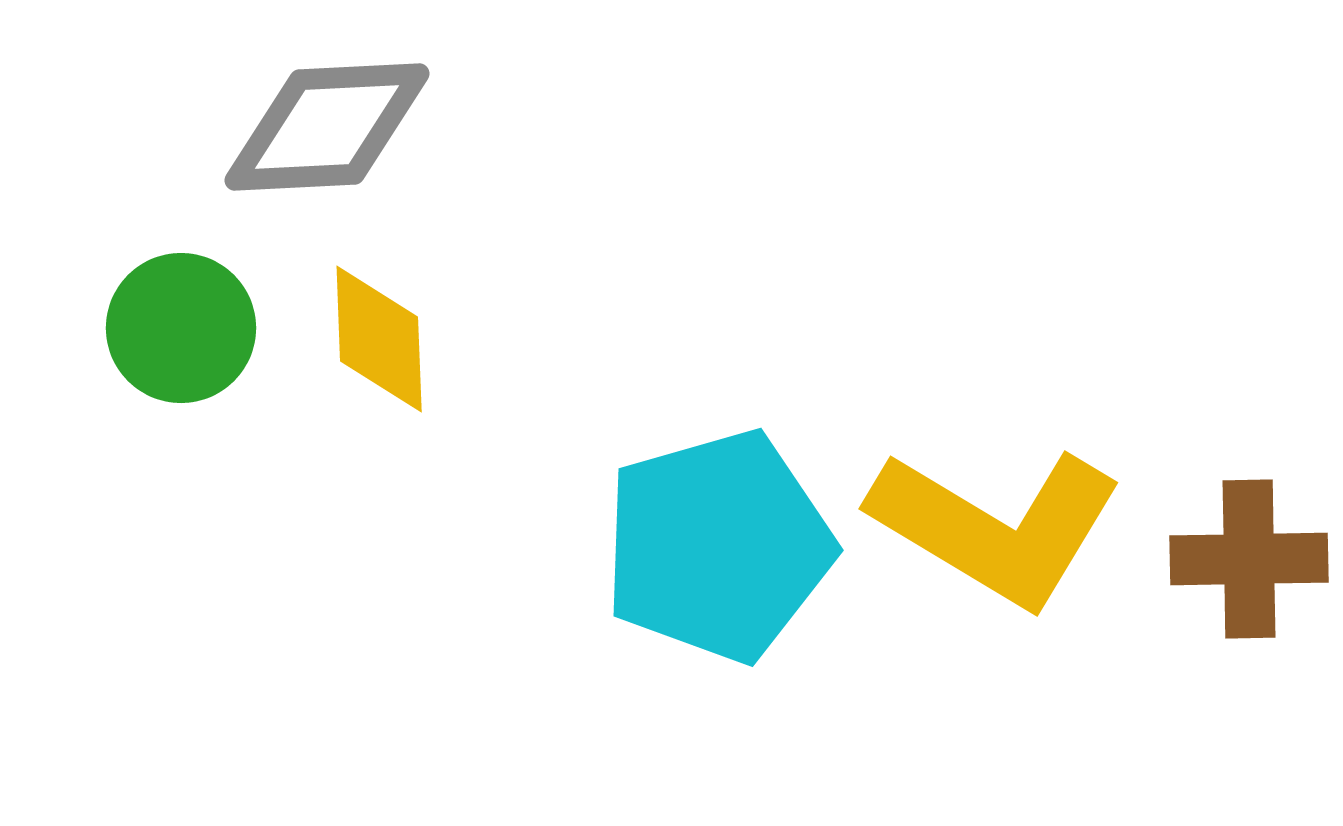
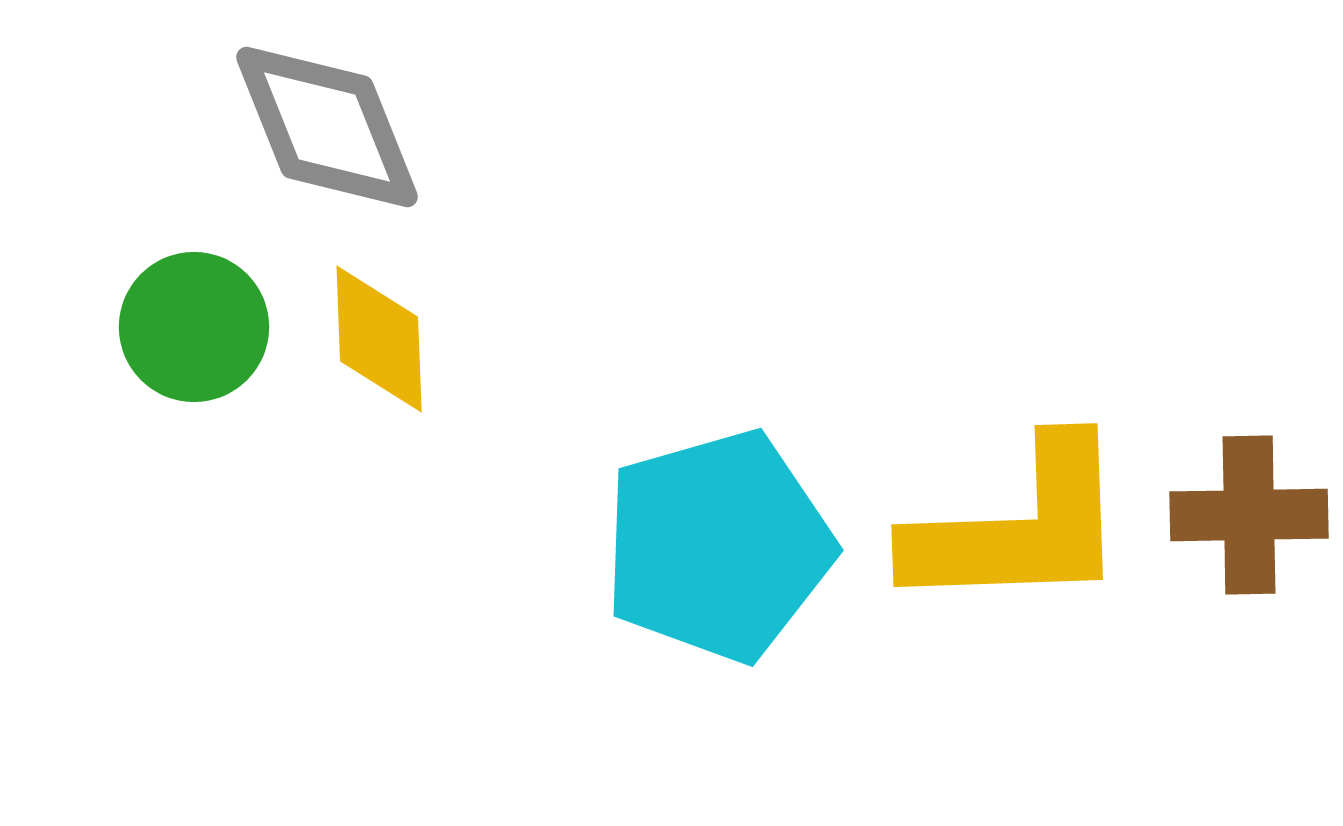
gray diamond: rotated 71 degrees clockwise
green circle: moved 13 px right, 1 px up
yellow L-shape: moved 23 px right; rotated 33 degrees counterclockwise
brown cross: moved 44 px up
